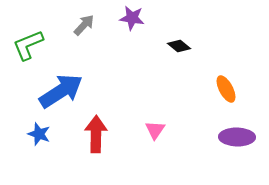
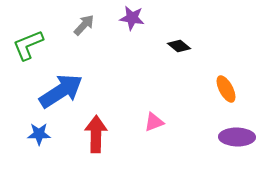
pink triangle: moved 1 px left, 8 px up; rotated 35 degrees clockwise
blue star: rotated 20 degrees counterclockwise
